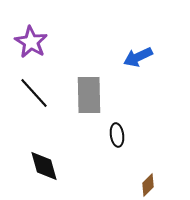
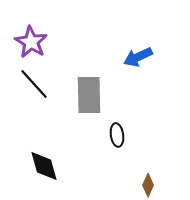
black line: moved 9 px up
brown diamond: rotated 20 degrees counterclockwise
